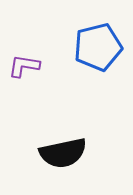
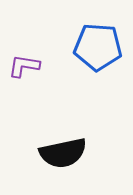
blue pentagon: rotated 18 degrees clockwise
